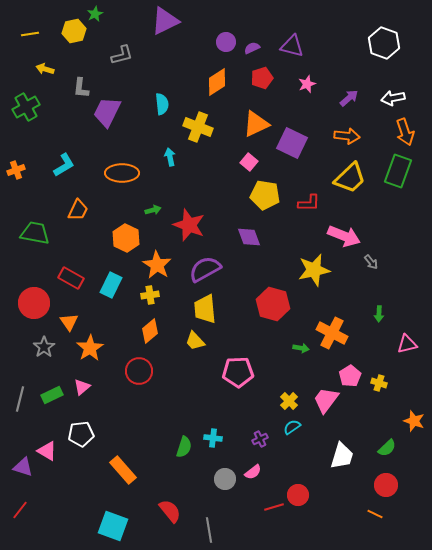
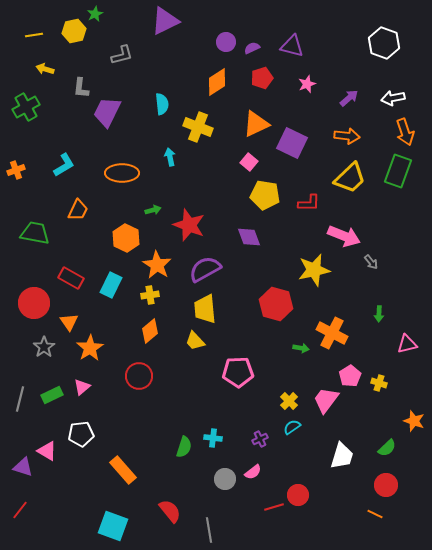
yellow line at (30, 34): moved 4 px right, 1 px down
red hexagon at (273, 304): moved 3 px right
red circle at (139, 371): moved 5 px down
